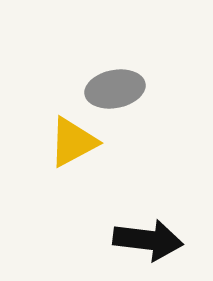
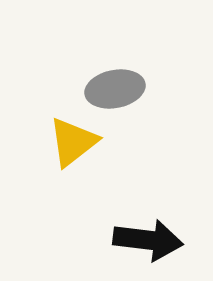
yellow triangle: rotated 10 degrees counterclockwise
